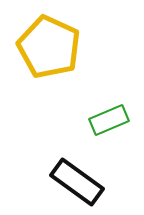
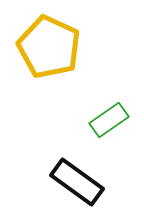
green rectangle: rotated 12 degrees counterclockwise
